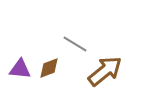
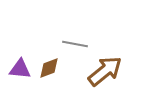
gray line: rotated 20 degrees counterclockwise
